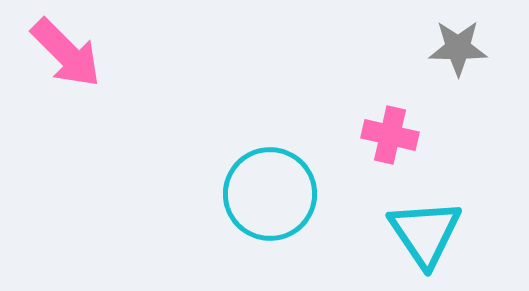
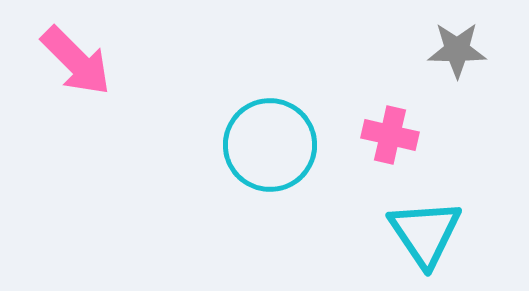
gray star: moved 1 px left, 2 px down
pink arrow: moved 10 px right, 8 px down
cyan circle: moved 49 px up
